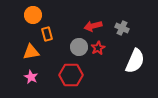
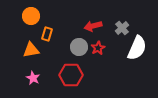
orange circle: moved 2 px left, 1 px down
gray cross: rotated 24 degrees clockwise
orange rectangle: rotated 32 degrees clockwise
orange triangle: moved 2 px up
white semicircle: moved 2 px right, 13 px up
pink star: moved 2 px right, 1 px down
